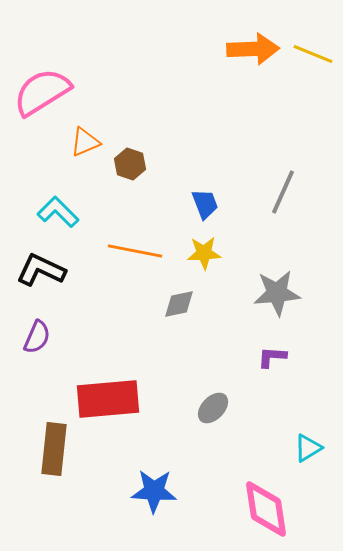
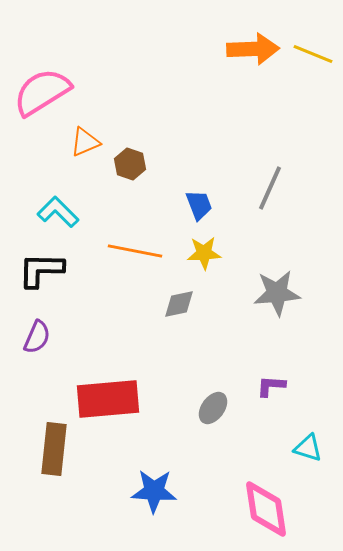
gray line: moved 13 px left, 4 px up
blue trapezoid: moved 6 px left, 1 px down
black L-shape: rotated 24 degrees counterclockwise
purple L-shape: moved 1 px left, 29 px down
gray ellipse: rotated 8 degrees counterclockwise
cyan triangle: rotated 48 degrees clockwise
